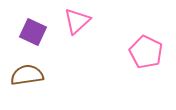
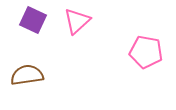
purple square: moved 12 px up
pink pentagon: rotated 16 degrees counterclockwise
